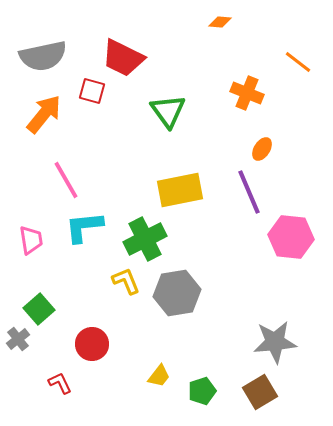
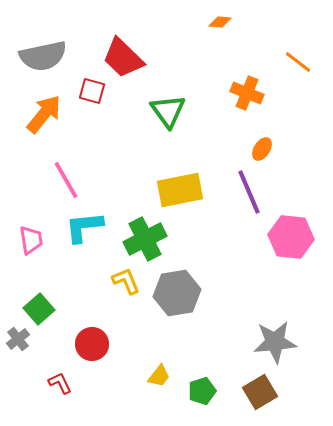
red trapezoid: rotated 18 degrees clockwise
